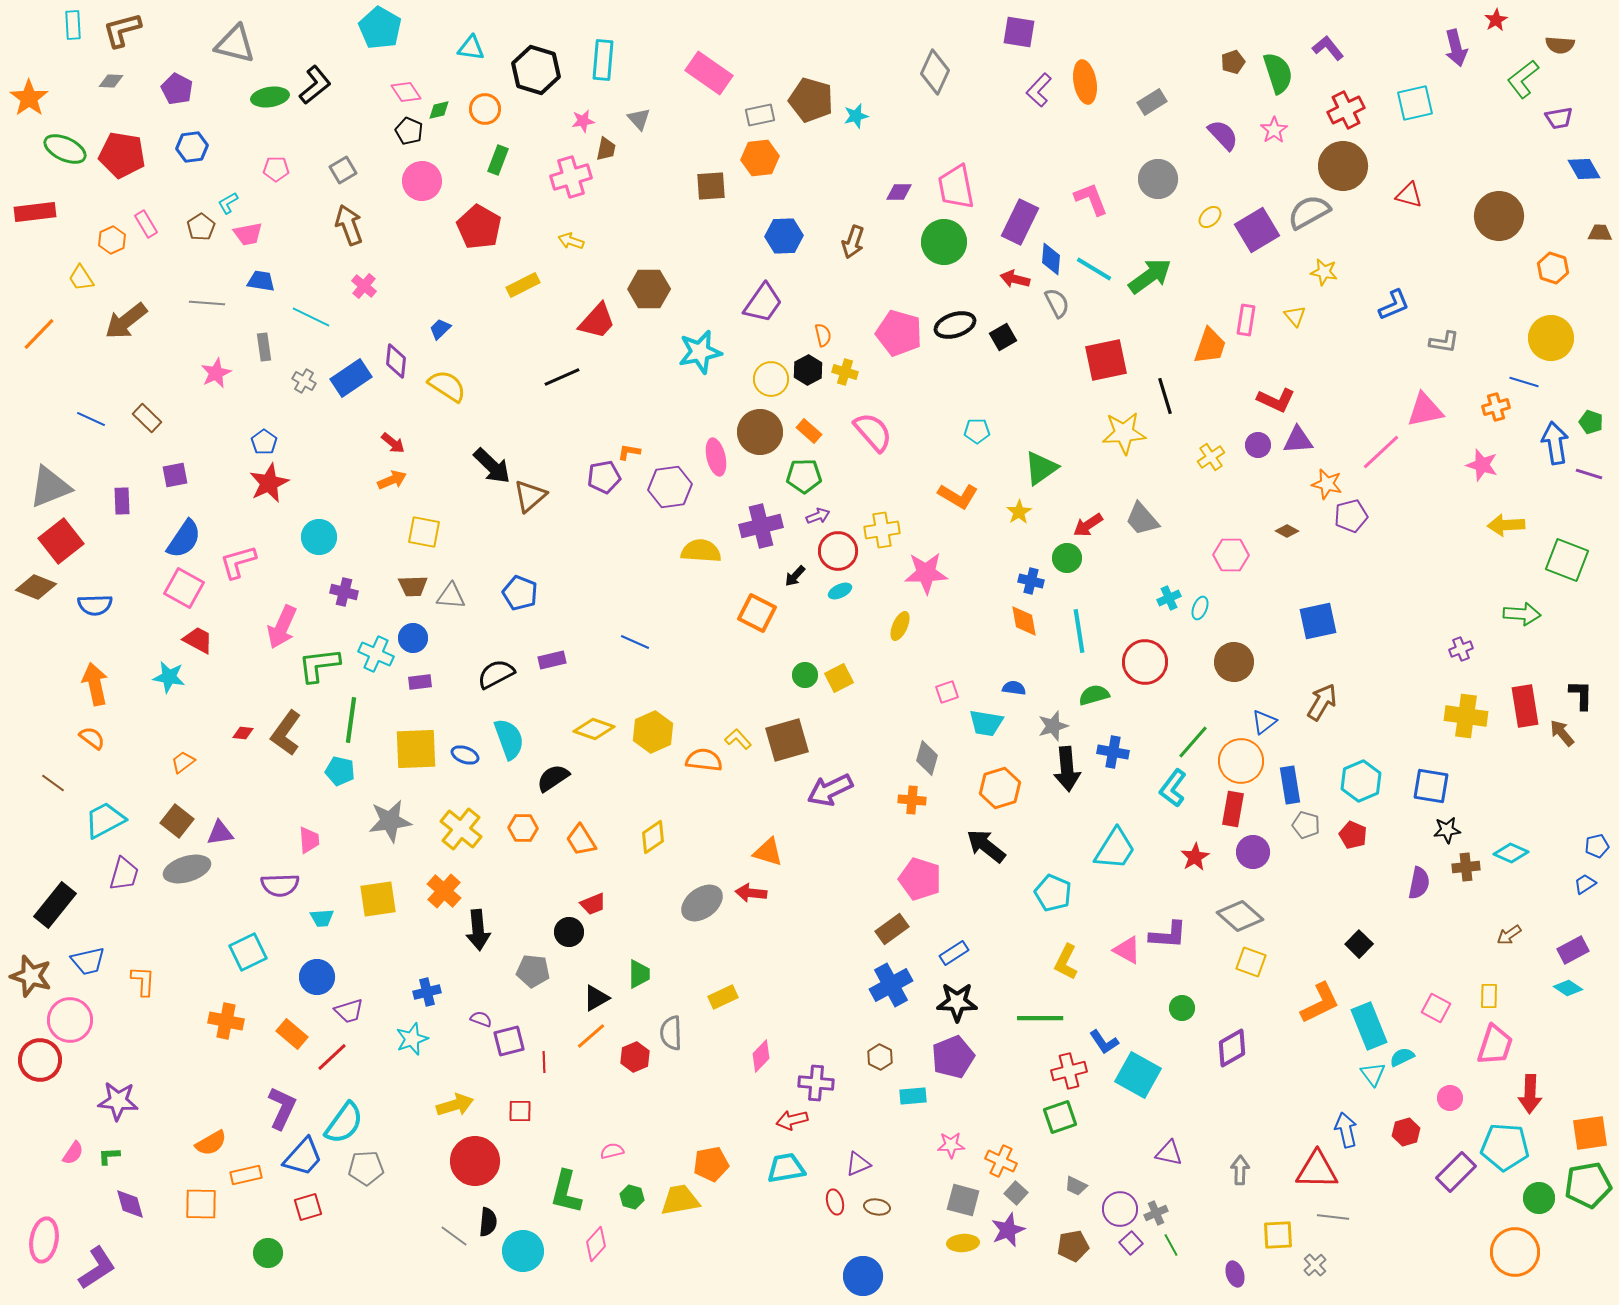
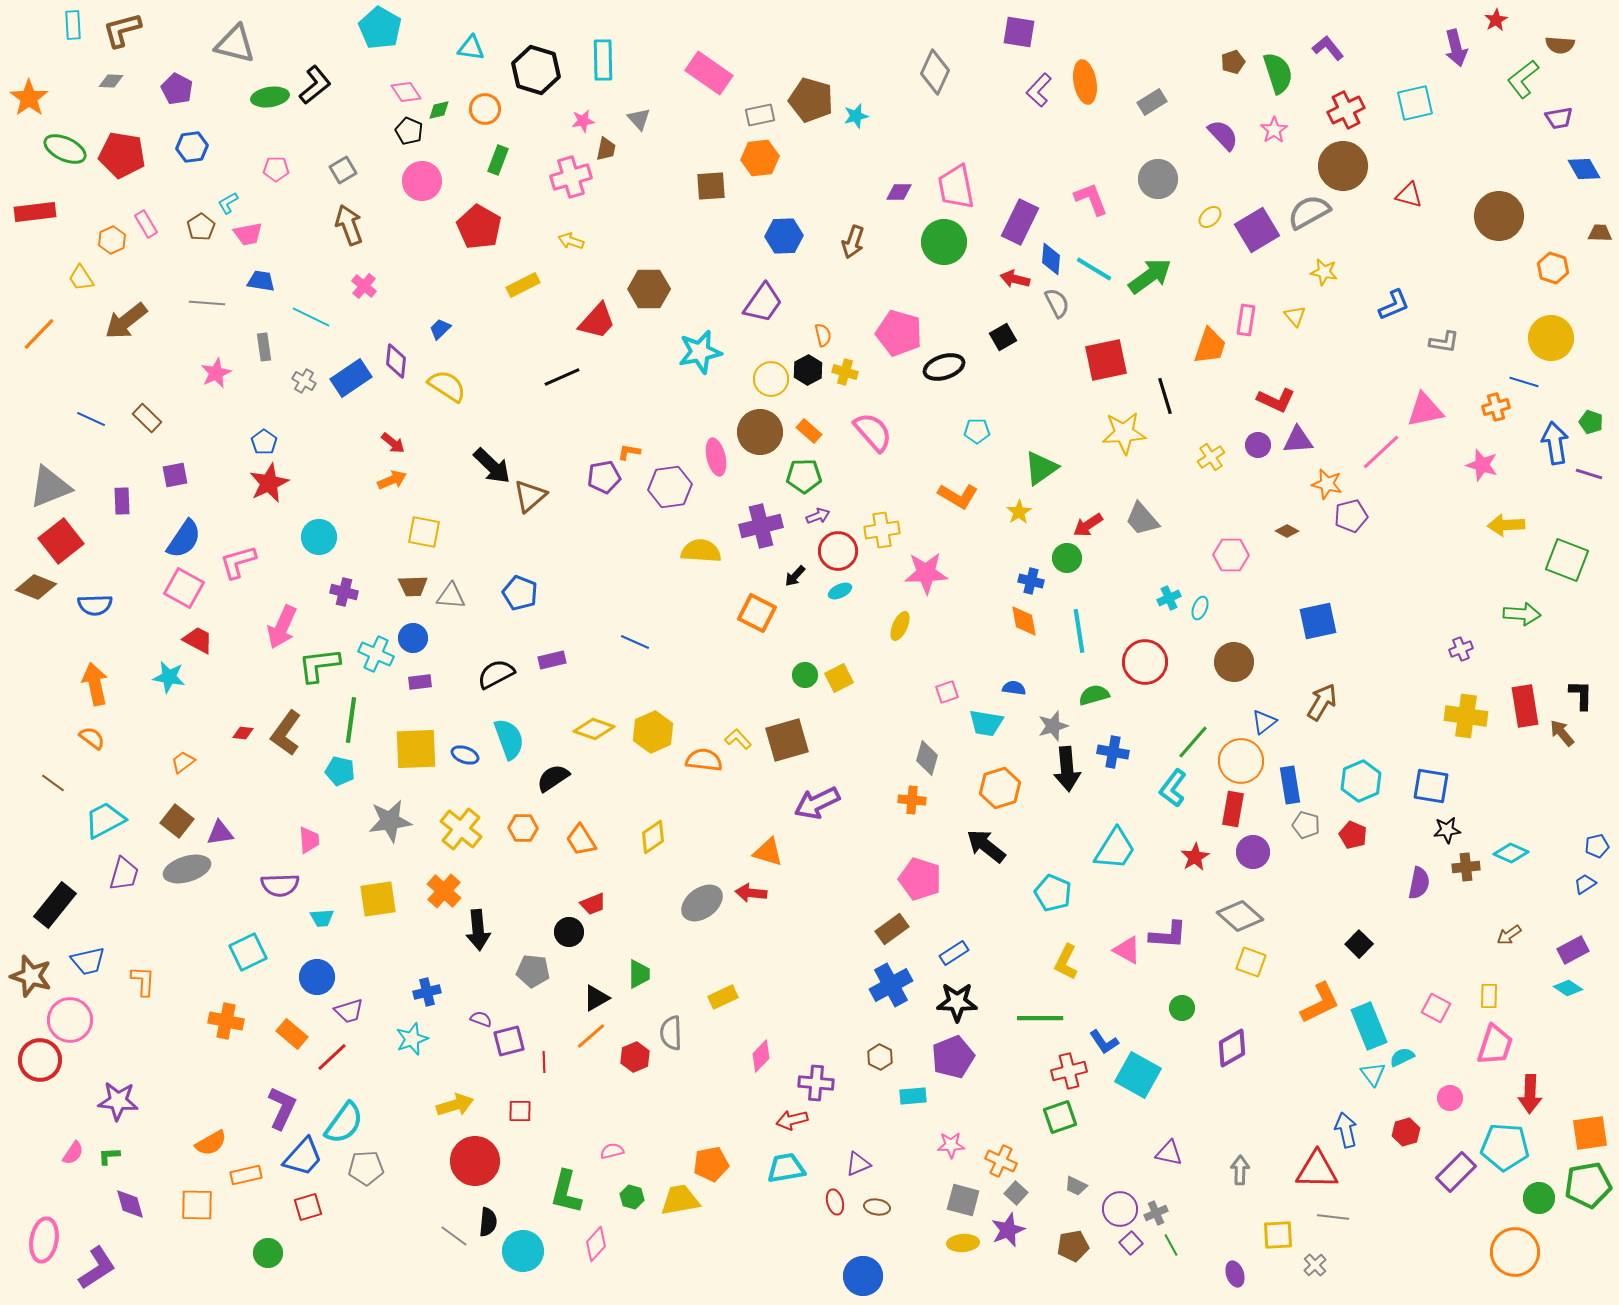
cyan rectangle at (603, 60): rotated 6 degrees counterclockwise
black ellipse at (955, 325): moved 11 px left, 42 px down
purple arrow at (830, 790): moved 13 px left, 13 px down
orange square at (201, 1204): moved 4 px left, 1 px down
